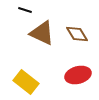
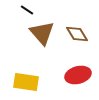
black line: moved 2 px right; rotated 16 degrees clockwise
brown triangle: rotated 24 degrees clockwise
yellow rectangle: rotated 30 degrees counterclockwise
